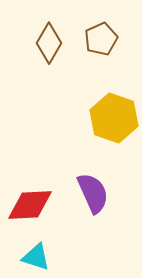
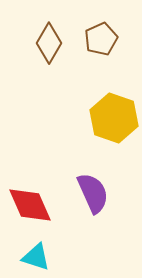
red diamond: rotated 69 degrees clockwise
